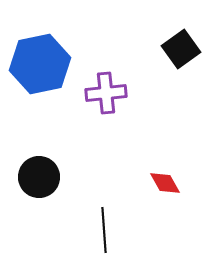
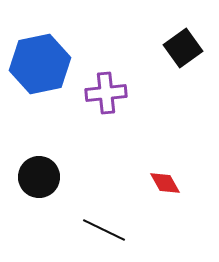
black square: moved 2 px right, 1 px up
black line: rotated 60 degrees counterclockwise
